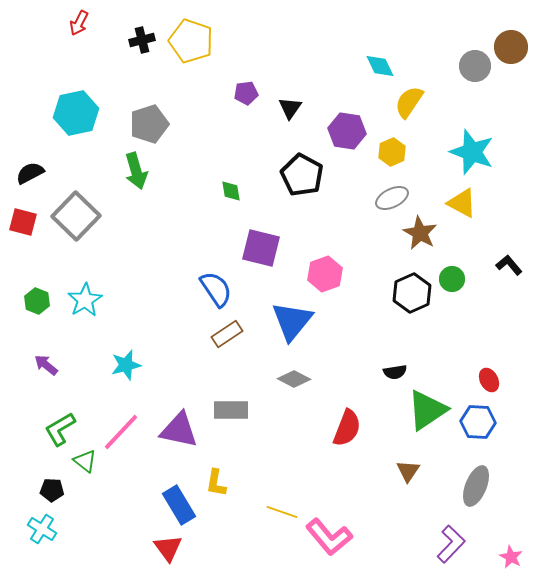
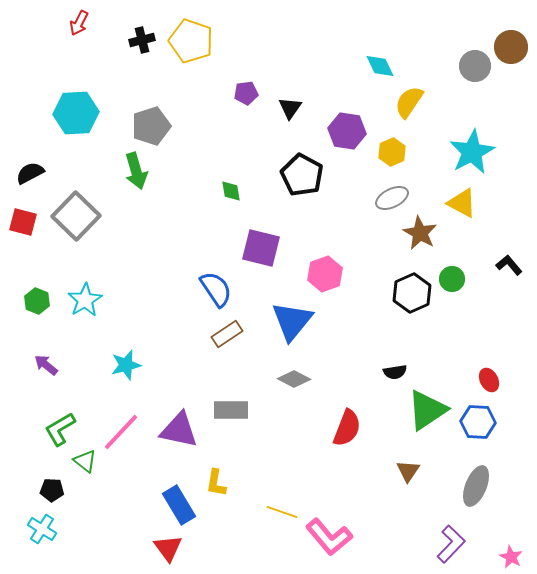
cyan hexagon at (76, 113): rotated 9 degrees clockwise
gray pentagon at (149, 124): moved 2 px right, 2 px down
cyan star at (472, 152): rotated 24 degrees clockwise
